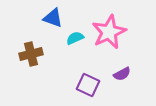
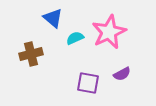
blue triangle: rotated 20 degrees clockwise
purple square: moved 2 px up; rotated 15 degrees counterclockwise
